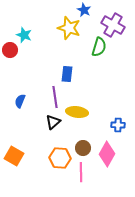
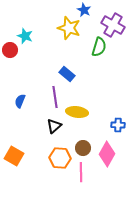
cyan star: moved 1 px right, 1 px down
blue rectangle: rotated 56 degrees counterclockwise
black triangle: moved 1 px right, 4 px down
